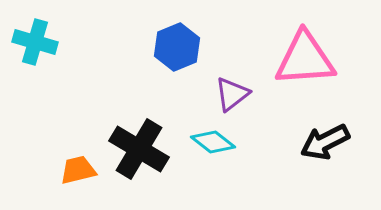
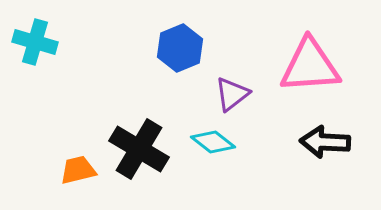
blue hexagon: moved 3 px right, 1 px down
pink triangle: moved 5 px right, 7 px down
black arrow: rotated 30 degrees clockwise
